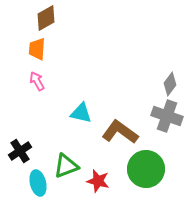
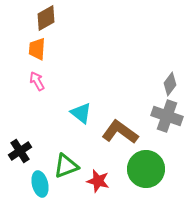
cyan triangle: rotated 25 degrees clockwise
cyan ellipse: moved 2 px right, 1 px down
